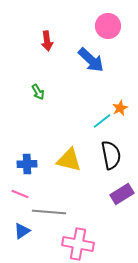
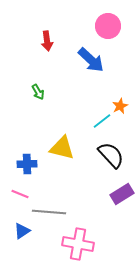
orange star: moved 2 px up
black semicircle: rotated 32 degrees counterclockwise
yellow triangle: moved 7 px left, 12 px up
